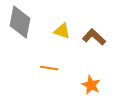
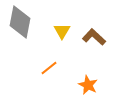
yellow triangle: rotated 42 degrees clockwise
orange line: rotated 48 degrees counterclockwise
orange star: moved 3 px left
